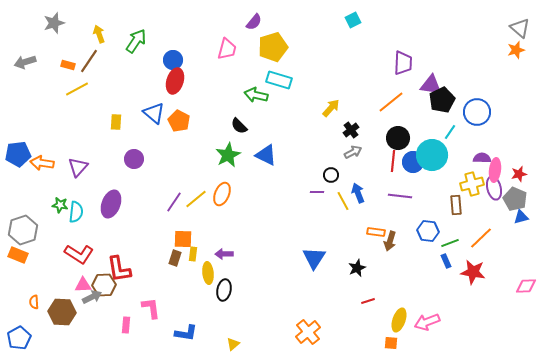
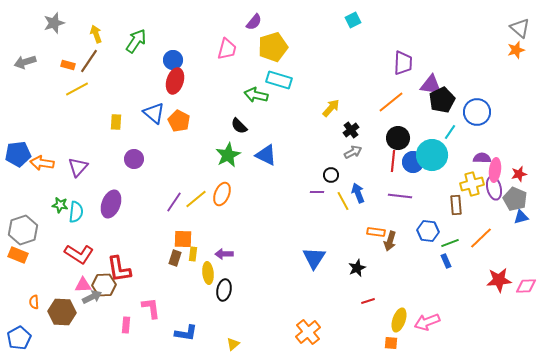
yellow arrow at (99, 34): moved 3 px left
red star at (473, 272): moved 26 px right, 8 px down; rotated 15 degrees counterclockwise
